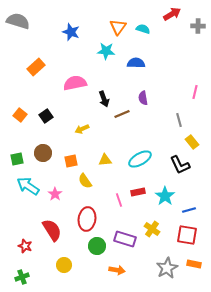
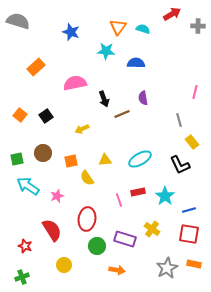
yellow semicircle at (85, 181): moved 2 px right, 3 px up
pink star at (55, 194): moved 2 px right, 2 px down; rotated 16 degrees clockwise
red square at (187, 235): moved 2 px right, 1 px up
